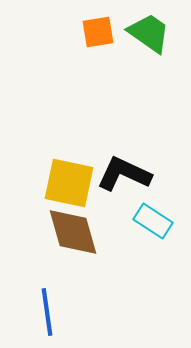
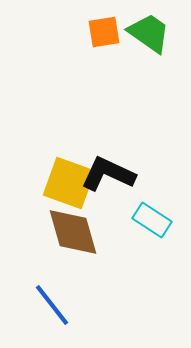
orange square: moved 6 px right
black L-shape: moved 16 px left
yellow square: rotated 8 degrees clockwise
cyan rectangle: moved 1 px left, 1 px up
blue line: moved 5 px right, 7 px up; rotated 30 degrees counterclockwise
